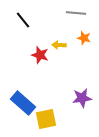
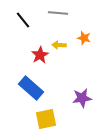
gray line: moved 18 px left
red star: rotated 24 degrees clockwise
blue rectangle: moved 8 px right, 15 px up
